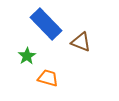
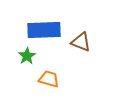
blue rectangle: moved 2 px left, 6 px down; rotated 48 degrees counterclockwise
orange trapezoid: moved 1 px right, 1 px down
